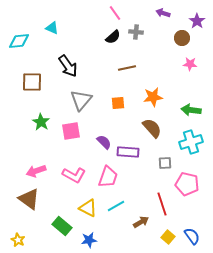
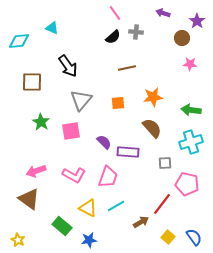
red line: rotated 55 degrees clockwise
blue semicircle: moved 2 px right, 1 px down
